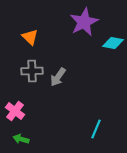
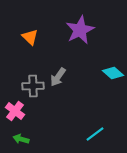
purple star: moved 4 px left, 8 px down
cyan diamond: moved 30 px down; rotated 30 degrees clockwise
gray cross: moved 1 px right, 15 px down
cyan line: moved 1 px left, 5 px down; rotated 30 degrees clockwise
